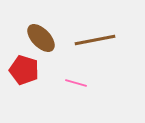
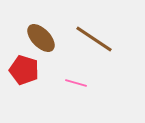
brown line: moved 1 px left, 1 px up; rotated 45 degrees clockwise
